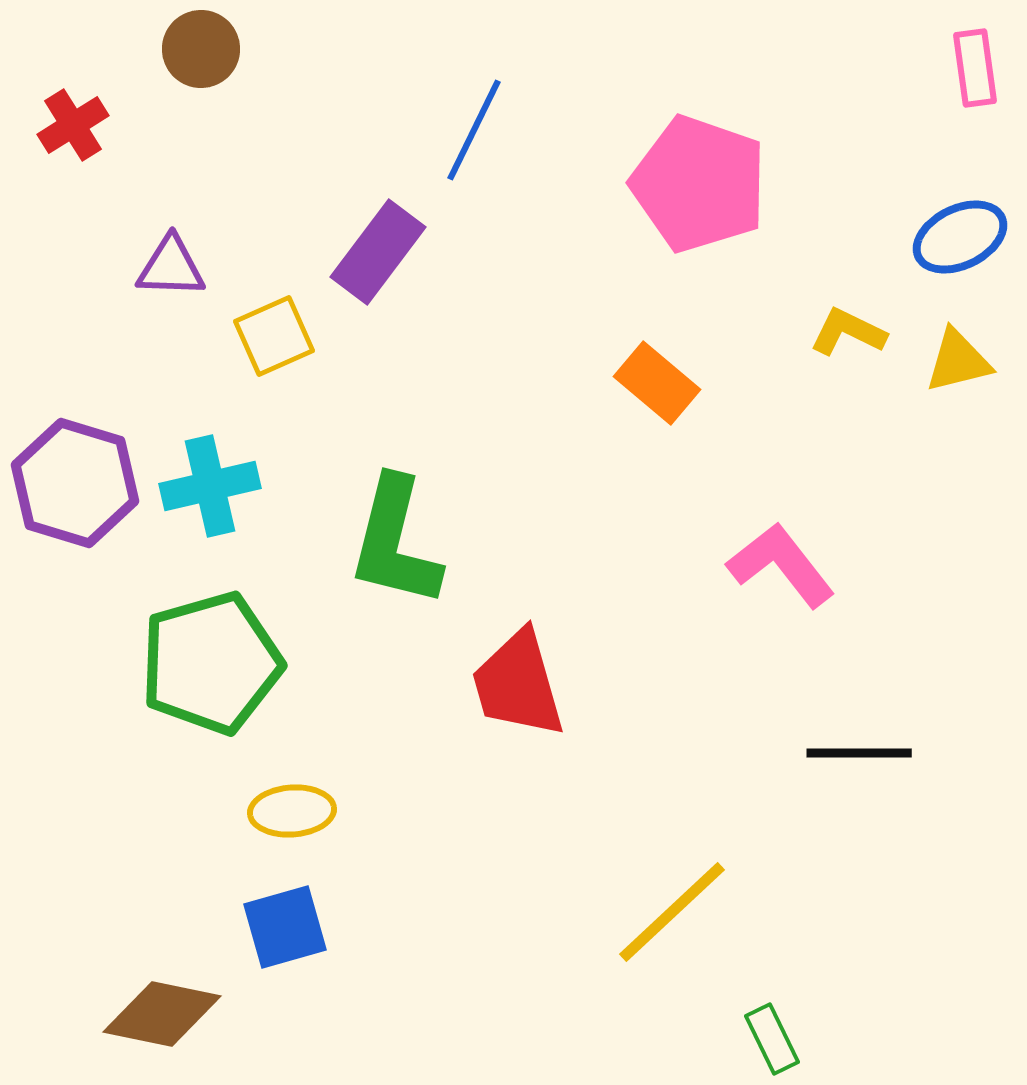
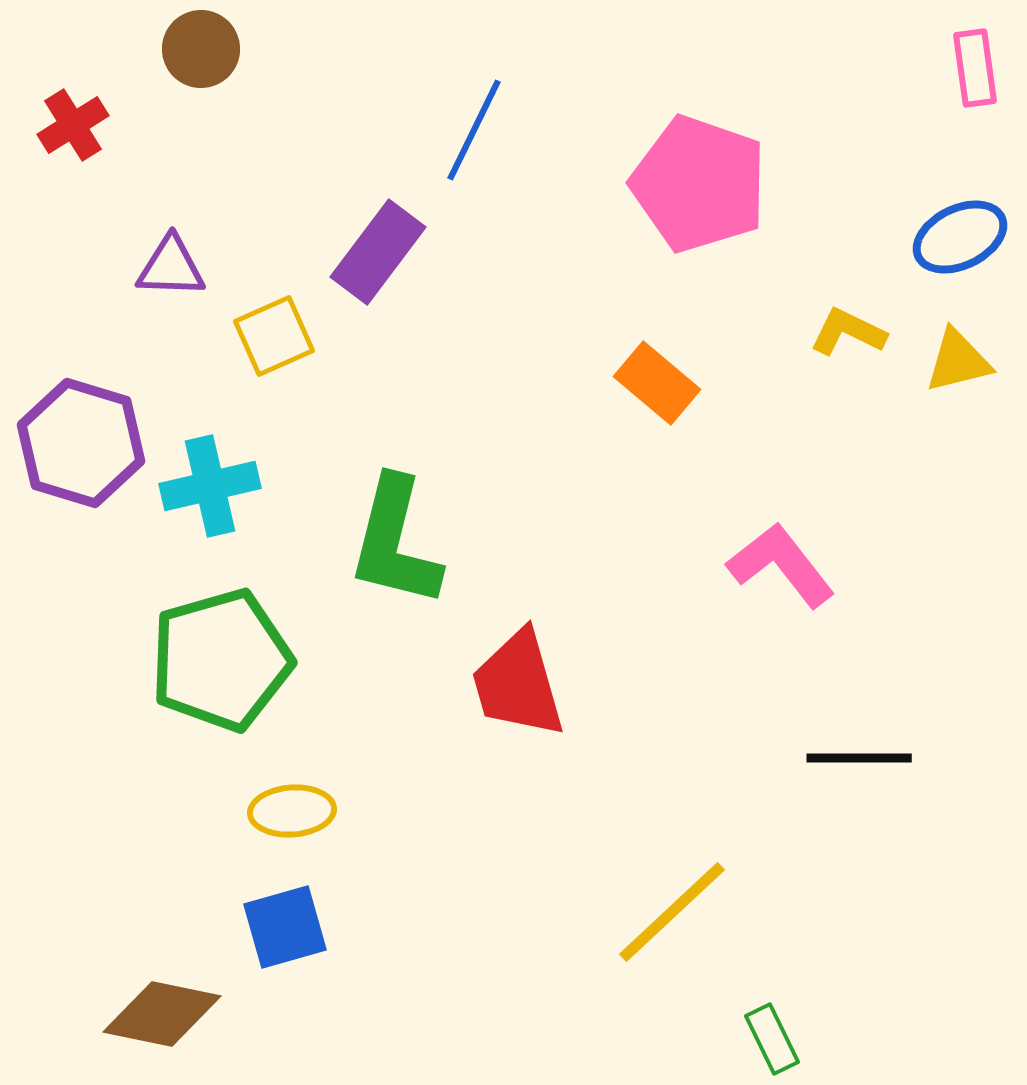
purple hexagon: moved 6 px right, 40 px up
green pentagon: moved 10 px right, 3 px up
black line: moved 5 px down
